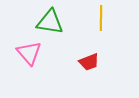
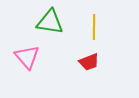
yellow line: moved 7 px left, 9 px down
pink triangle: moved 2 px left, 4 px down
